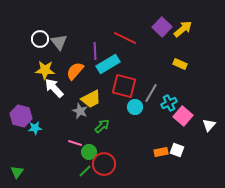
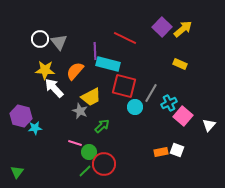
cyan rectangle: rotated 45 degrees clockwise
yellow trapezoid: moved 2 px up
